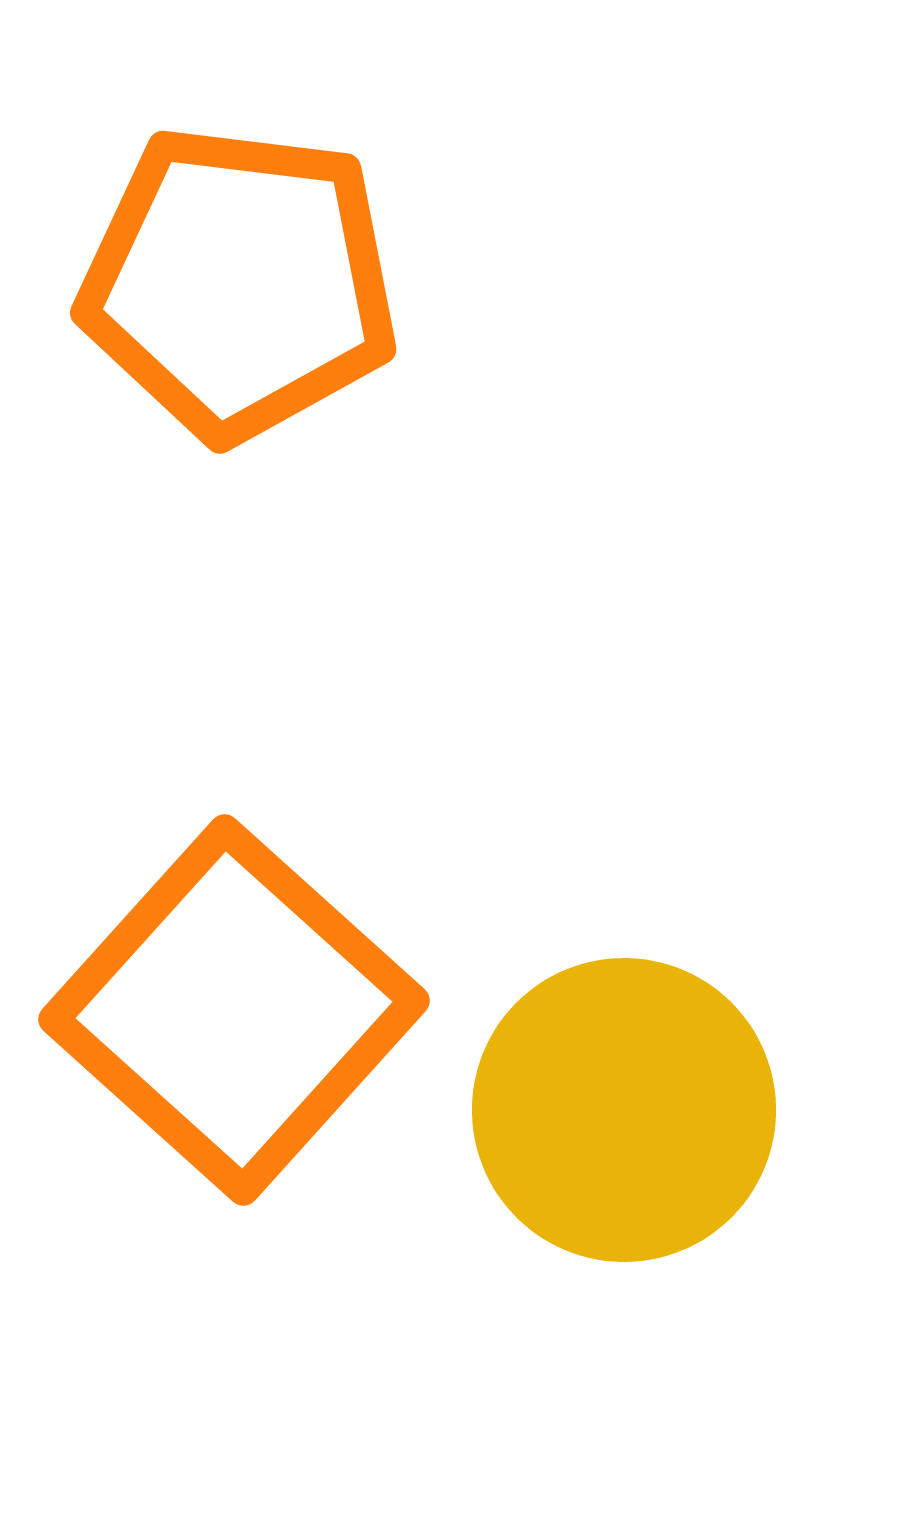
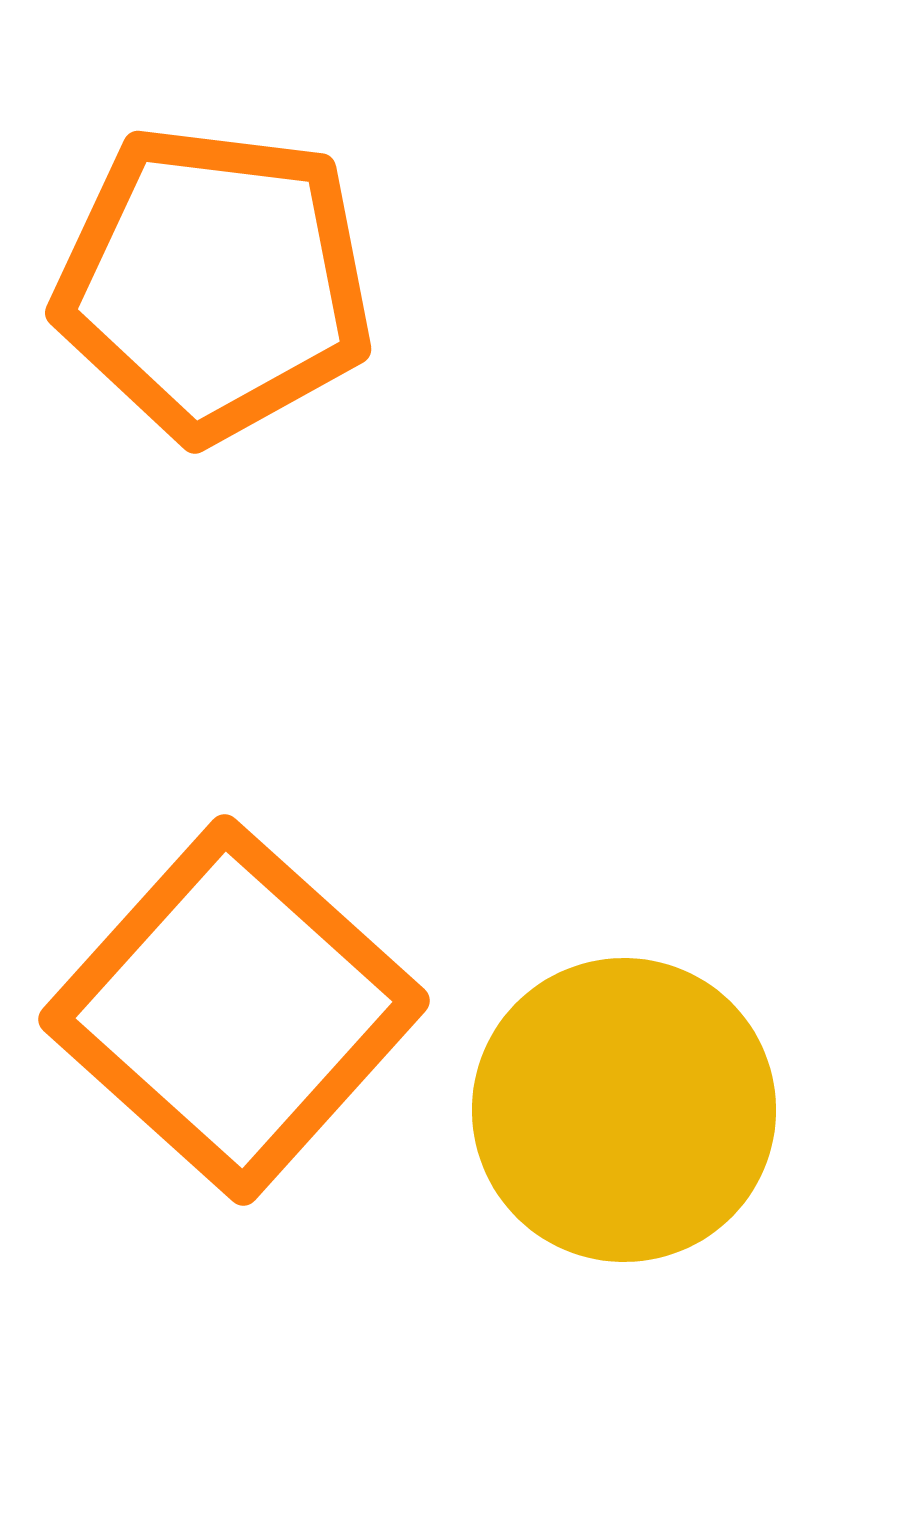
orange pentagon: moved 25 px left
